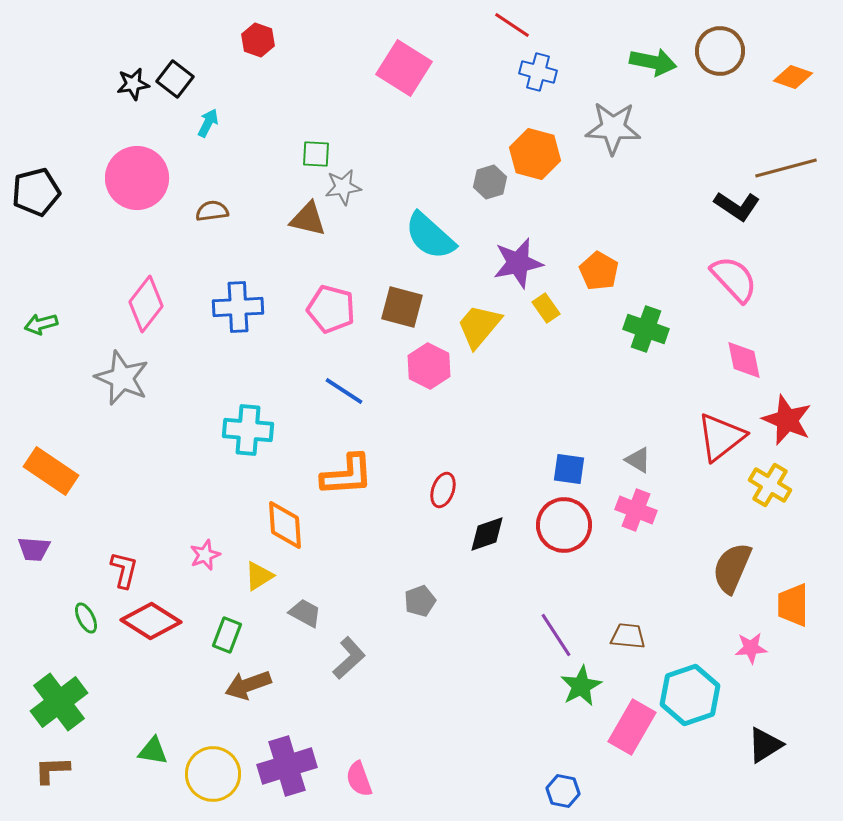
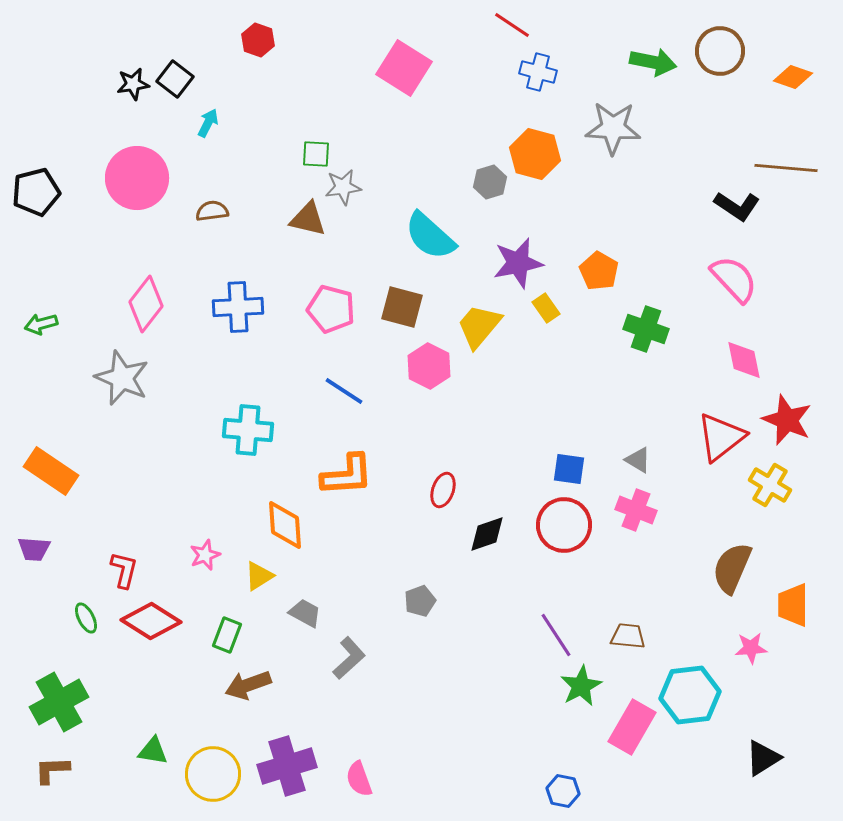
brown line at (786, 168): rotated 20 degrees clockwise
cyan hexagon at (690, 695): rotated 12 degrees clockwise
green cross at (59, 702): rotated 8 degrees clockwise
black triangle at (765, 745): moved 2 px left, 13 px down
